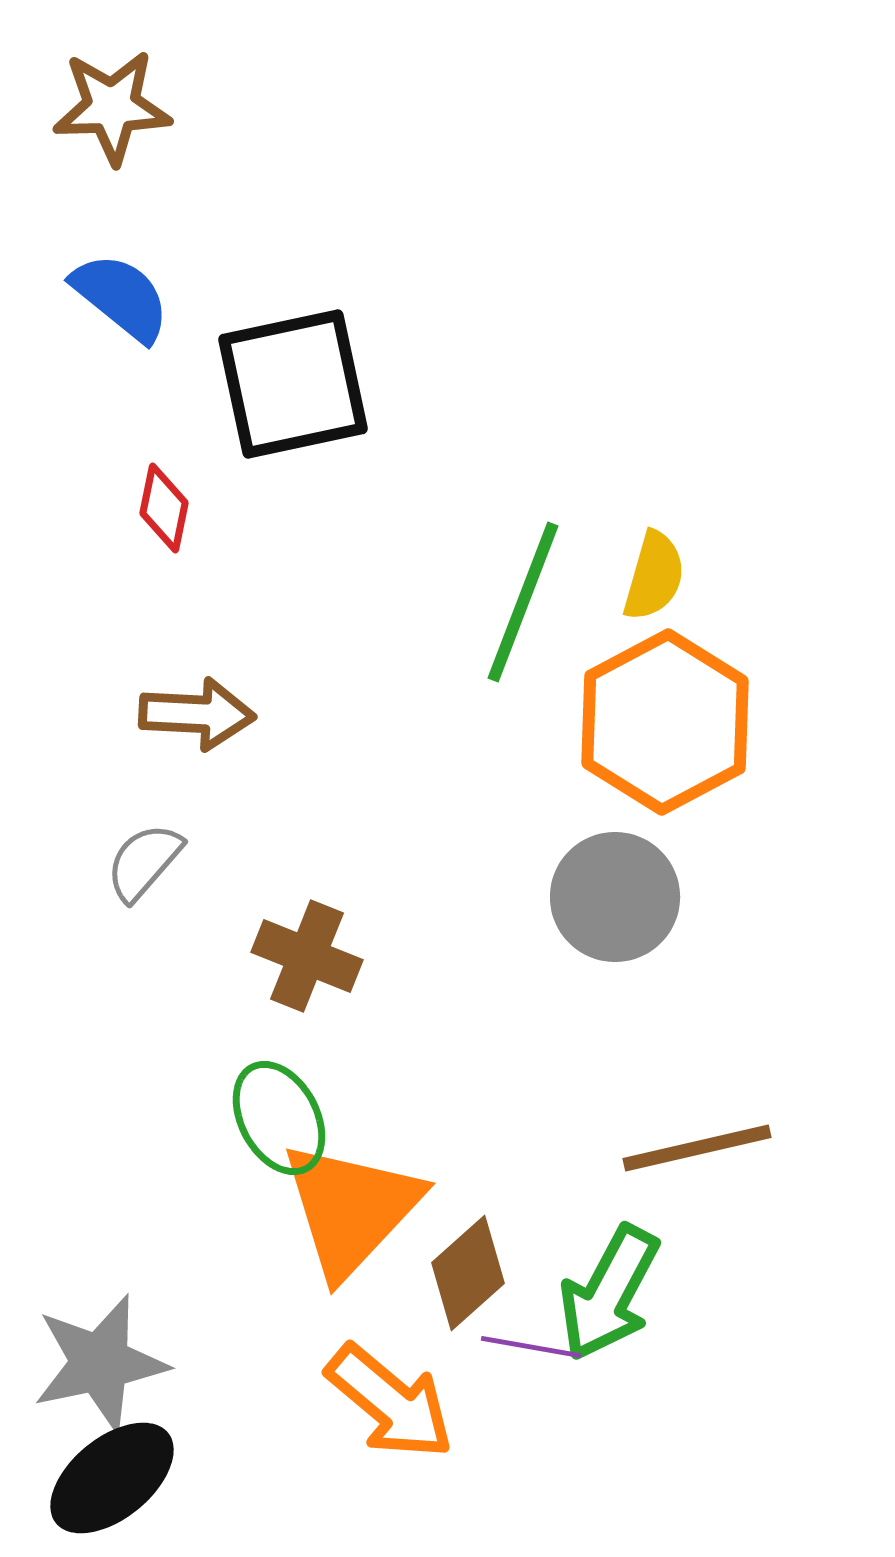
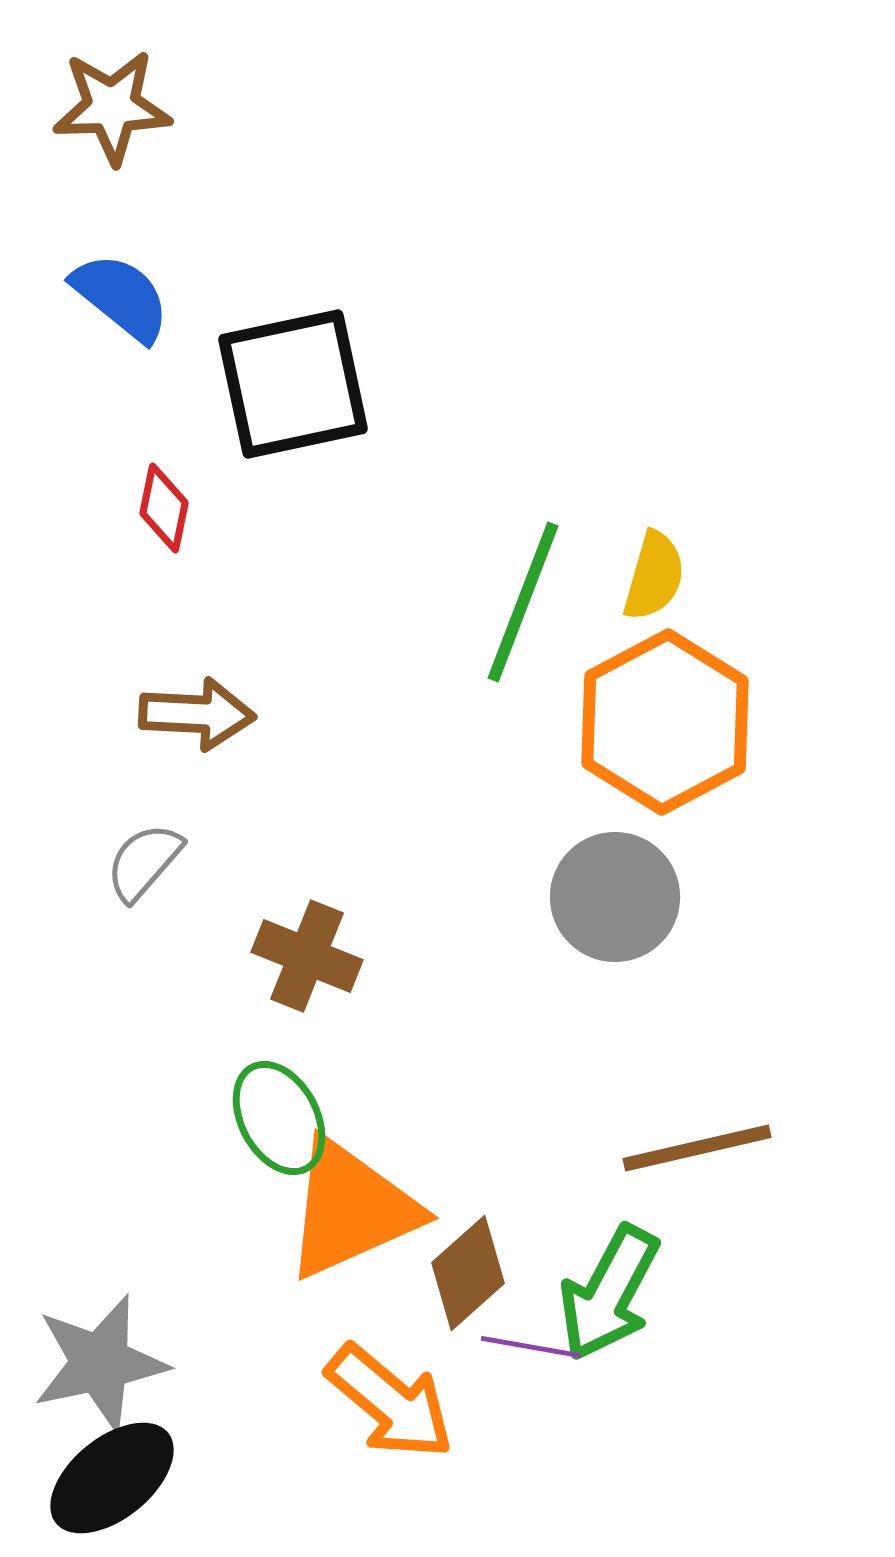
orange triangle: rotated 23 degrees clockwise
